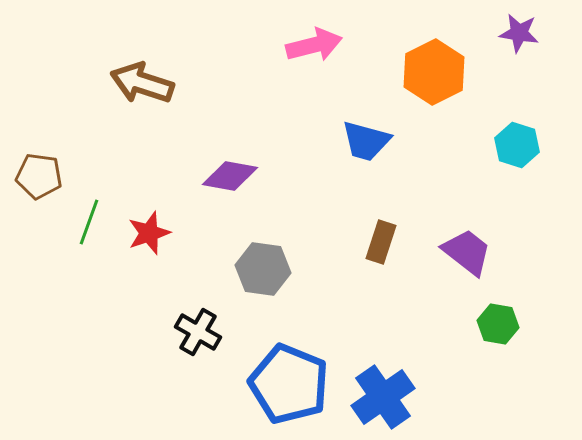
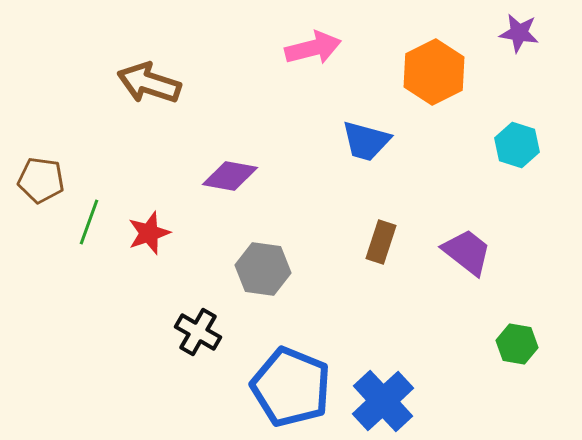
pink arrow: moved 1 px left, 3 px down
brown arrow: moved 7 px right
brown pentagon: moved 2 px right, 4 px down
green hexagon: moved 19 px right, 20 px down
blue pentagon: moved 2 px right, 3 px down
blue cross: moved 4 px down; rotated 8 degrees counterclockwise
